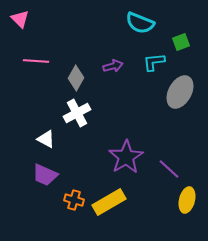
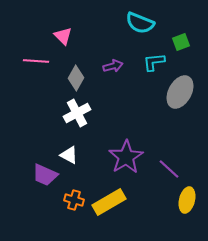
pink triangle: moved 43 px right, 17 px down
white triangle: moved 23 px right, 16 px down
